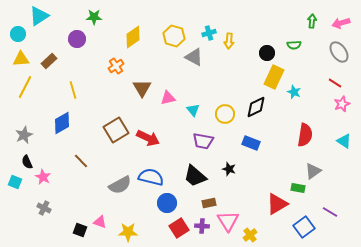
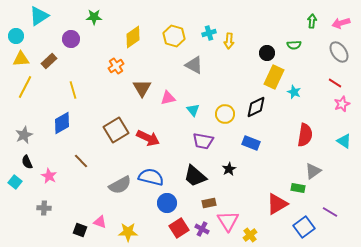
cyan circle at (18, 34): moved 2 px left, 2 px down
purple circle at (77, 39): moved 6 px left
gray triangle at (194, 57): moved 8 px down
black star at (229, 169): rotated 24 degrees clockwise
pink star at (43, 177): moved 6 px right, 1 px up
cyan square at (15, 182): rotated 16 degrees clockwise
gray cross at (44, 208): rotated 24 degrees counterclockwise
purple cross at (202, 226): moved 3 px down; rotated 24 degrees clockwise
